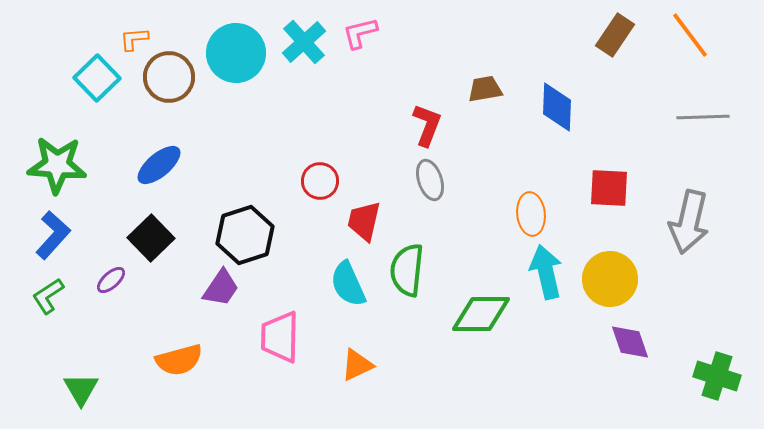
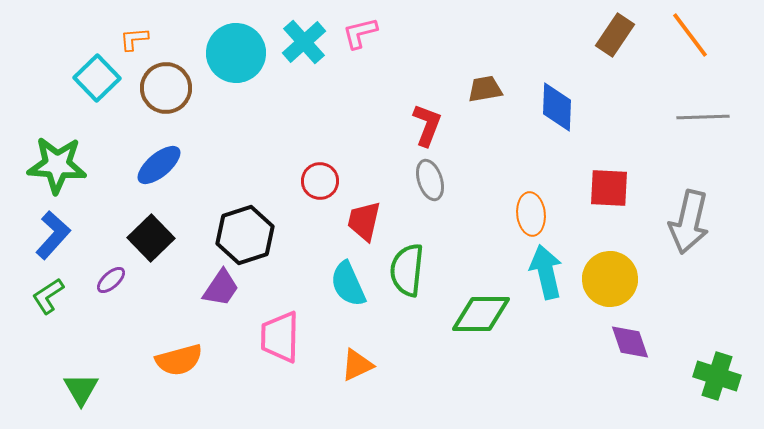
brown circle: moved 3 px left, 11 px down
